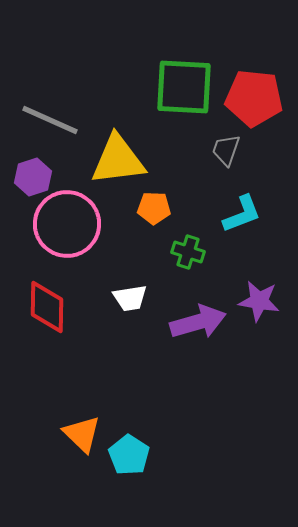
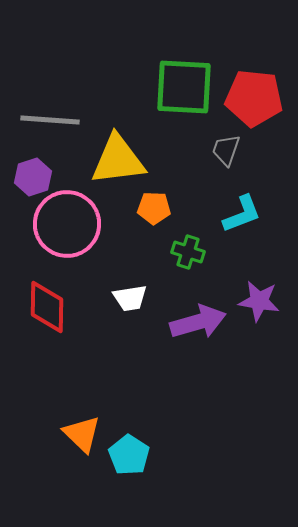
gray line: rotated 20 degrees counterclockwise
